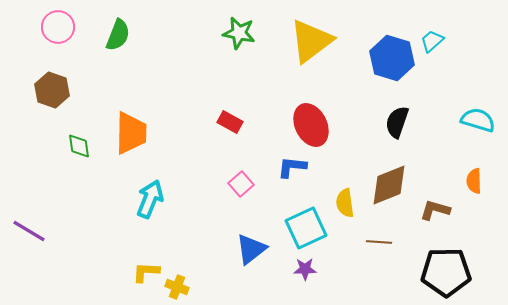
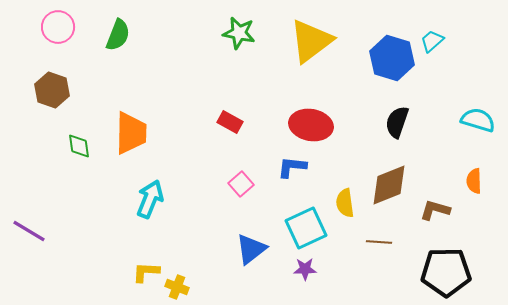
red ellipse: rotated 54 degrees counterclockwise
